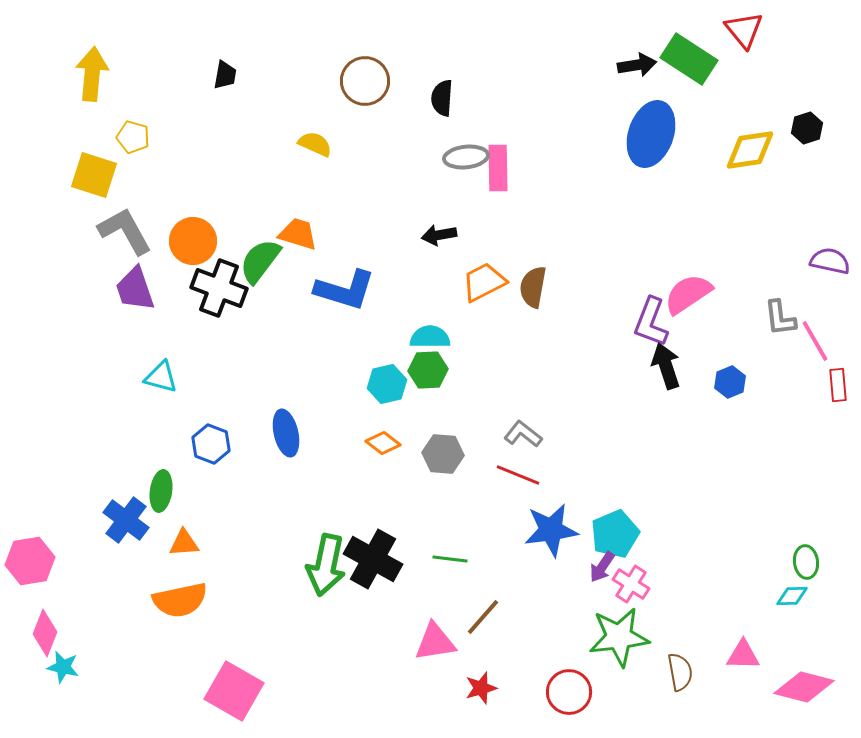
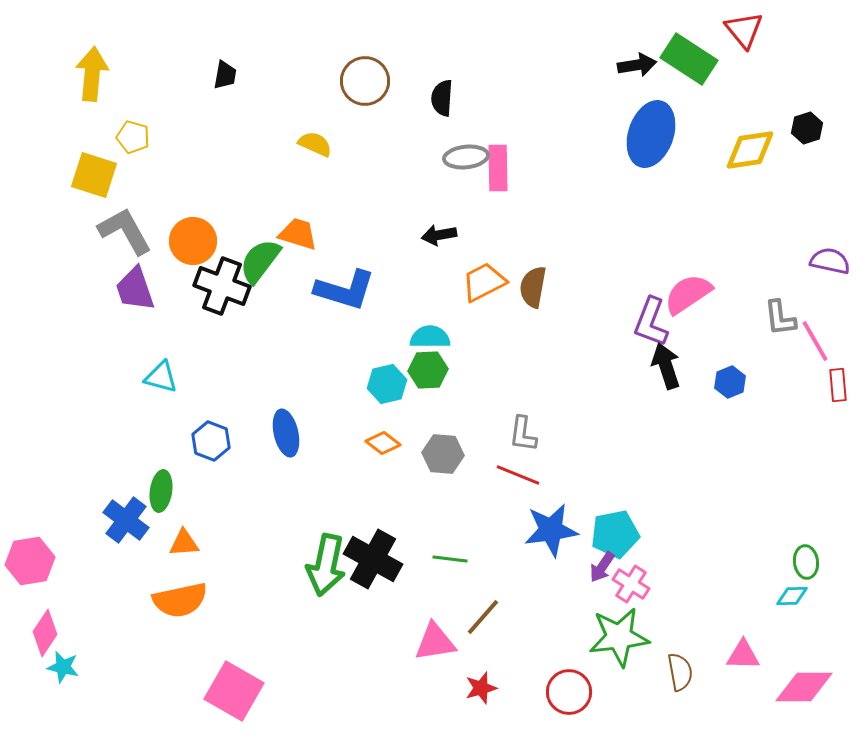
black cross at (219, 288): moved 3 px right, 2 px up
gray L-shape at (523, 434): rotated 120 degrees counterclockwise
blue hexagon at (211, 444): moved 3 px up
cyan pentagon at (615, 534): rotated 12 degrees clockwise
pink diamond at (45, 633): rotated 12 degrees clockwise
pink diamond at (804, 687): rotated 14 degrees counterclockwise
